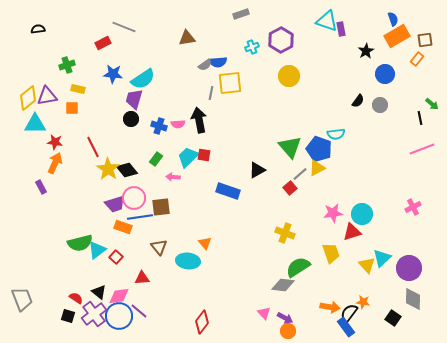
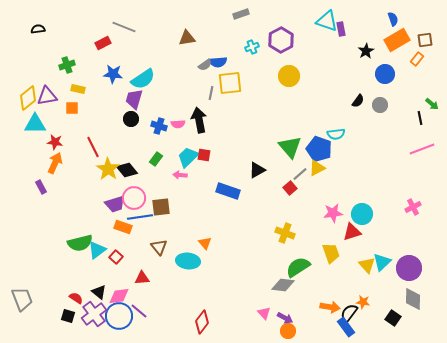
orange rectangle at (397, 36): moved 4 px down
pink arrow at (173, 177): moved 7 px right, 2 px up
cyan triangle at (382, 258): moved 4 px down
